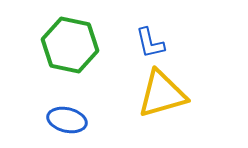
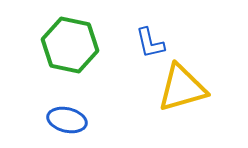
yellow triangle: moved 20 px right, 6 px up
